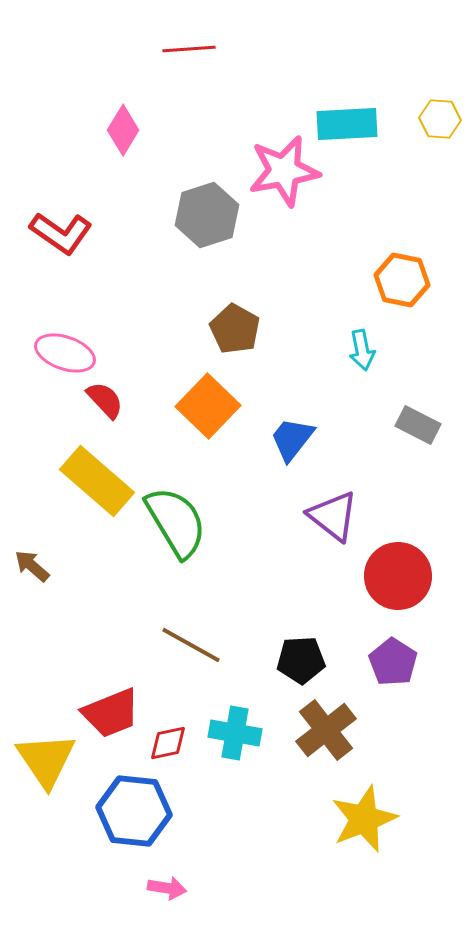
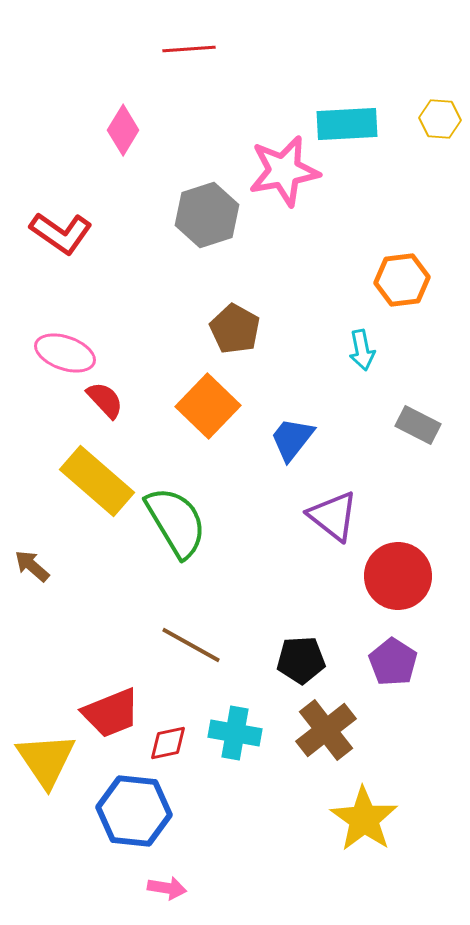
orange hexagon: rotated 18 degrees counterclockwise
yellow star: rotated 16 degrees counterclockwise
